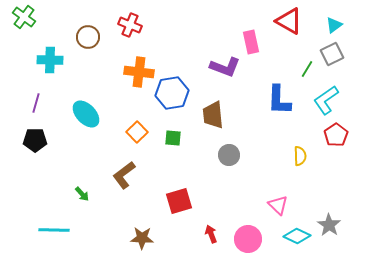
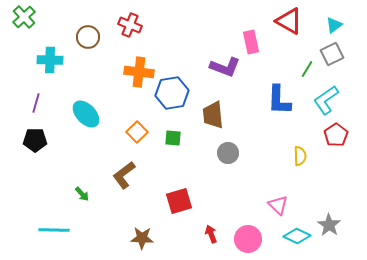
green cross: rotated 10 degrees clockwise
gray circle: moved 1 px left, 2 px up
